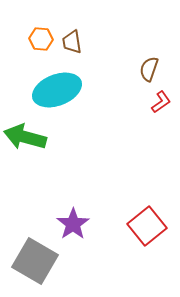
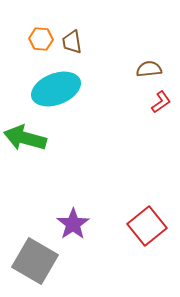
brown semicircle: rotated 65 degrees clockwise
cyan ellipse: moved 1 px left, 1 px up
green arrow: moved 1 px down
